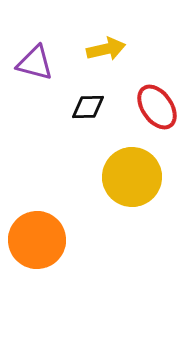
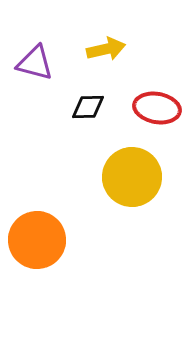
red ellipse: moved 1 px down; rotated 45 degrees counterclockwise
